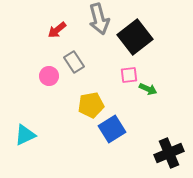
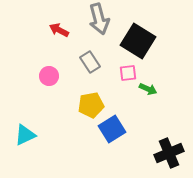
red arrow: moved 2 px right; rotated 66 degrees clockwise
black square: moved 3 px right, 4 px down; rotated 20 degrees counterclockwise
gray rectangle: moved 16 px right
pink square: moved 1 px left, 2 px up
